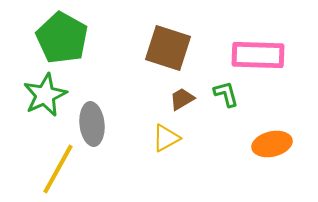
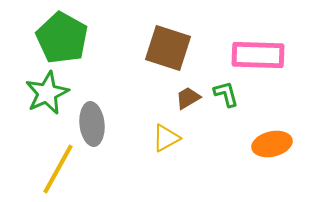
green star: moved 2 px right, 2 px up
brown trapezoid: moved 6 px right, 1 px up
